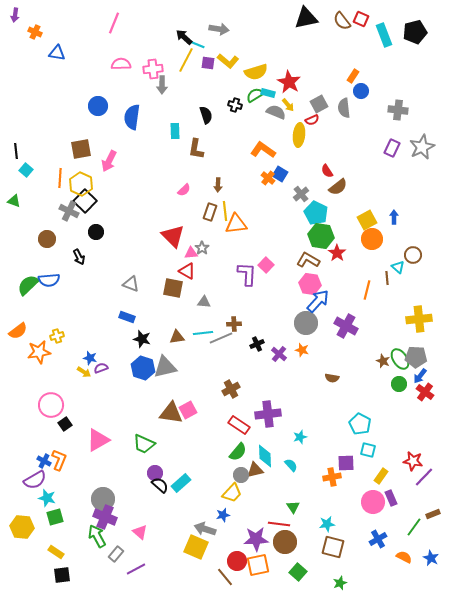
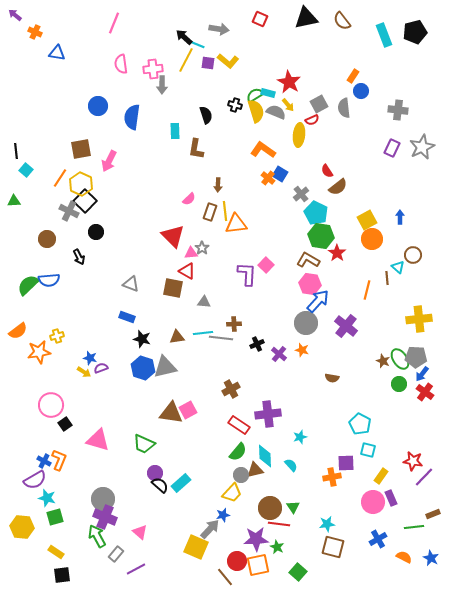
purple arrow at (15, 15): rotated 120 degrees clockwise
red square at (361, 19): moved 101 px left
pink semicircle at (121, 64): rotated 96 degrees counterclockwise
yellow semicircle at (256, 72): moved 39 px down; rotated 90 degrees counterclockwise
orange line at (60, 178): rotated 30 degrees clockwise
pink semicircle at (184, 190): moved 5 px right, 9 px down
green triangle at (14, 201): rotated 24 degrees counterclockwise
blue arrow at (394, 217): moved 6 px right
purple cross at (346, 326): rotated 10 degrees clockwise
gray line at (221, 338): rotated 30 degrees clockwise
blue arrow at (420, 376): moved 2 px right, 2 px up
pink triangle at (98, 440): rotated 45 degrees clockwise
green line at (414, 527): rotated 48 degrees clockwise
gray arrow at (205, 529): moved 5 px right; rotated 115 degrees clockwise
brown circle at (285, 542): moved 15 px left, 34 px up
green star at (340, 583): moved 63 px left, 36 px up; rotated 24 degrees counterclockwise
